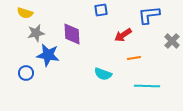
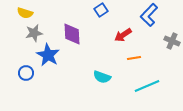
blue square: rotated 24 degrees counterclockwise
blue L-shape: rotated 40 degrees counterclockwise
gray star: moved 2 px left
gray cross: rotated 21 degrees counterclockwise
blue star: rotated 20 degrees clockwise
cyan semicircle: moved 1 px left, 3 px down
cyan line: rotated 25 degrees counterclockwise
